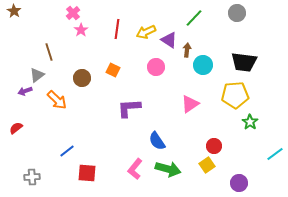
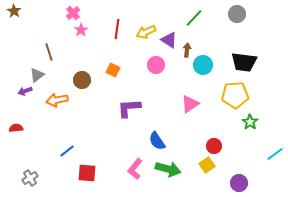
gray circle: moved 1 px down
pink circle: moved 2 px up
brown circle: moved 2 px down
orange arrow: rotated 125 degrees clockwise
red semicircle: rotated 32 degrees clockwise
gray cross: moved 2 px left, 1 px down; rotated 28 degrees counterclockwise
